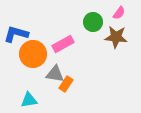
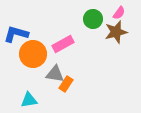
green circle: moved 3 px up
brown star: moved 5 px up; rotated 20 degrees counterclockwise
